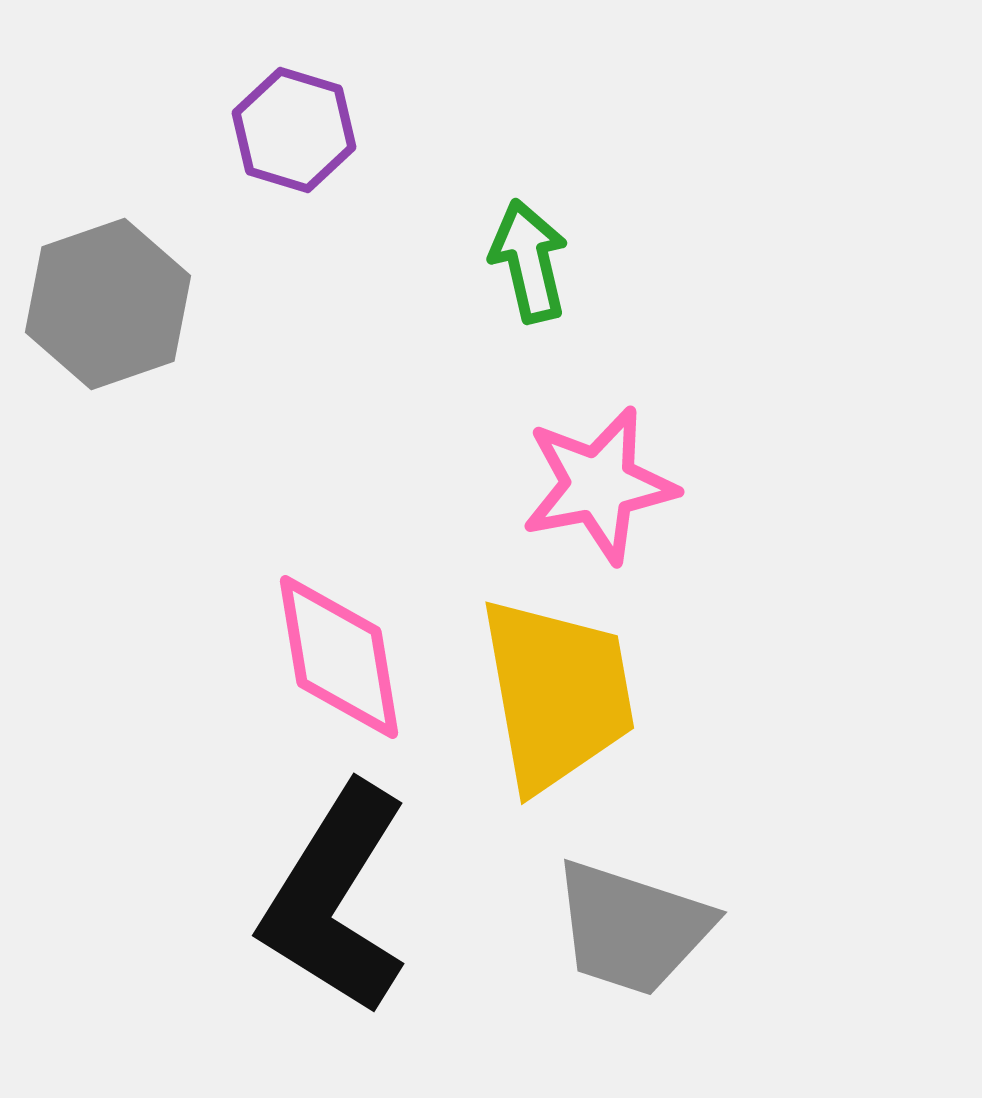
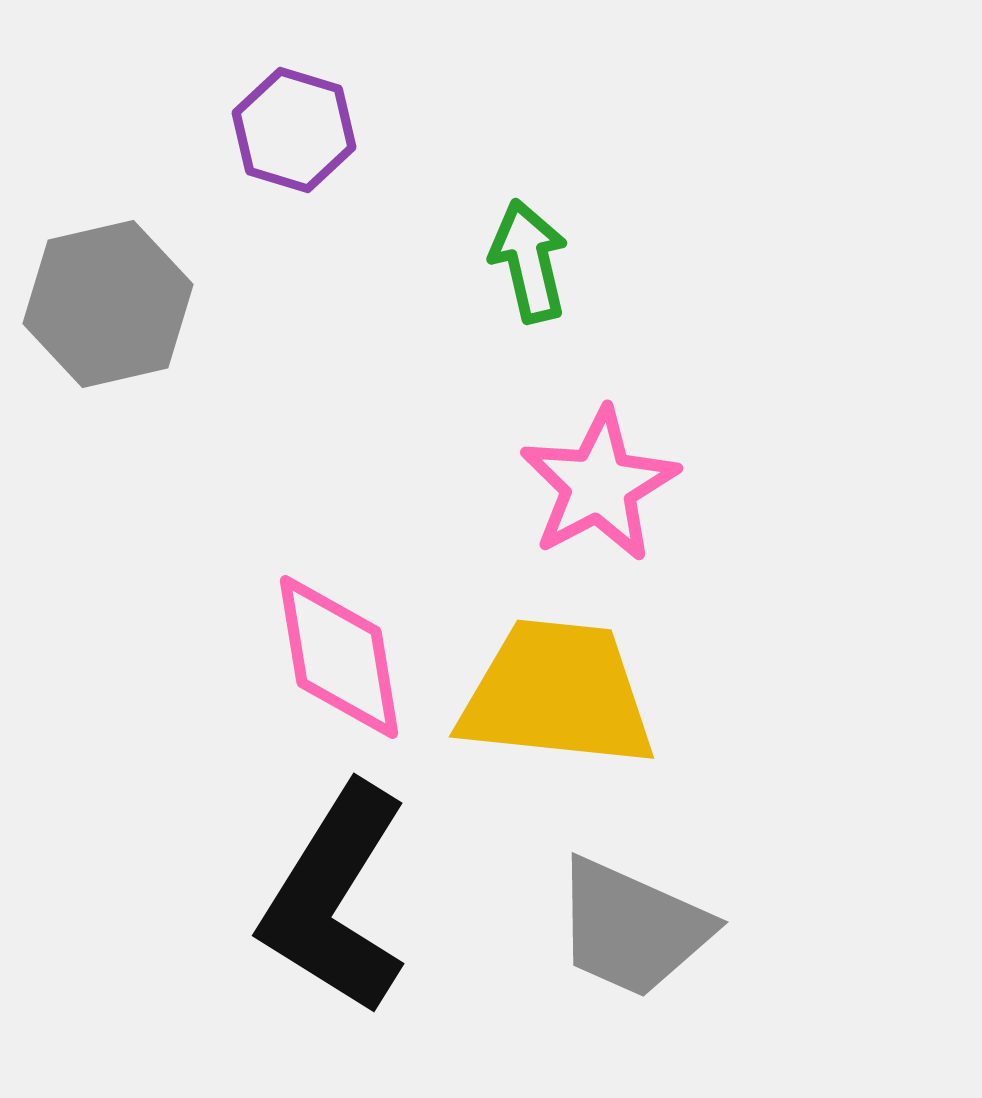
gray hexagon: rotated 6 degrees clockwise
pink star: rotated 17 degrees counterclockwise
yellow trapezoid: rotated 74 degrees counterclockwise
gray trapezoid: rotated 6 degrees clockwise
